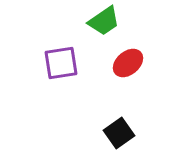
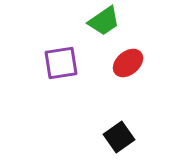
black square: moved 4 px down
